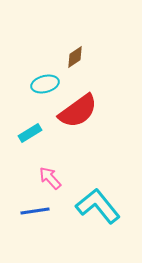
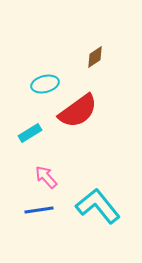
brown diamond: moved 20 px right
pink arrow: moved 4 px left, 1 px up
blue line: moved 4 px right, 1 px up
